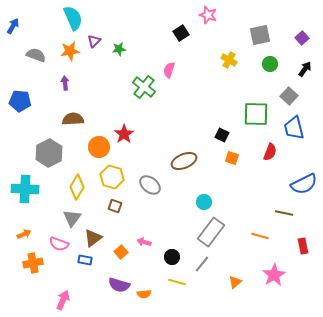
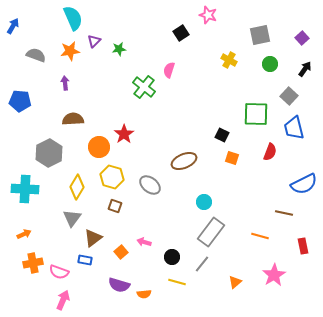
pink semicircle at (59, 244): moved 28 px down
